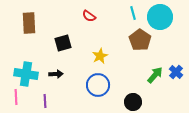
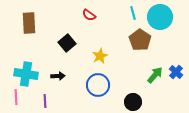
red semicircle: moved 1 px up
black square: moved 4 px right; rotated 24 degrees counterclockwise
black arrow: moved 2 px right, 2 px down
